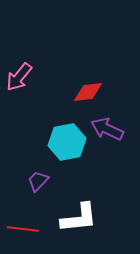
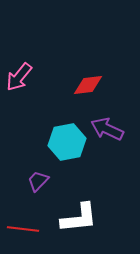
red diamond: moved 7 px up
